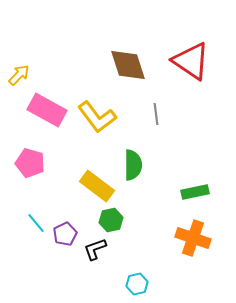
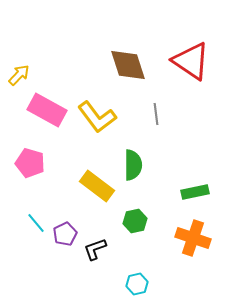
green hexagon: moved 24 px right, 1 px down
